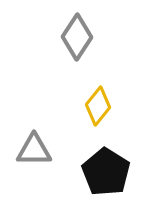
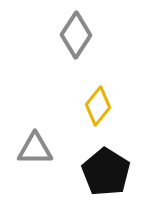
gray diamond: moved 1 px left, 2 px up
gray triangle: moved 1 px right, 1 px up
